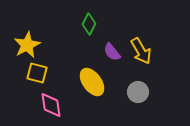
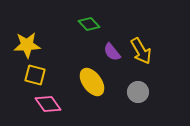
green diamond: rotated 70 degrees counterclockwise
yellow star: rotated 24 degrees clockwise
yellow square: moved 2 px left, 2 px down
pink diamond: moved 3 px left, 1 px up; rotated 28 degrees counterclockwise
